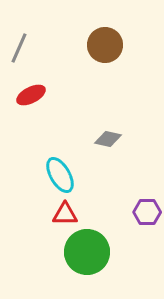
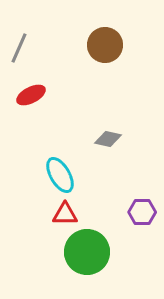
purple hexagon: moved 5 px left
